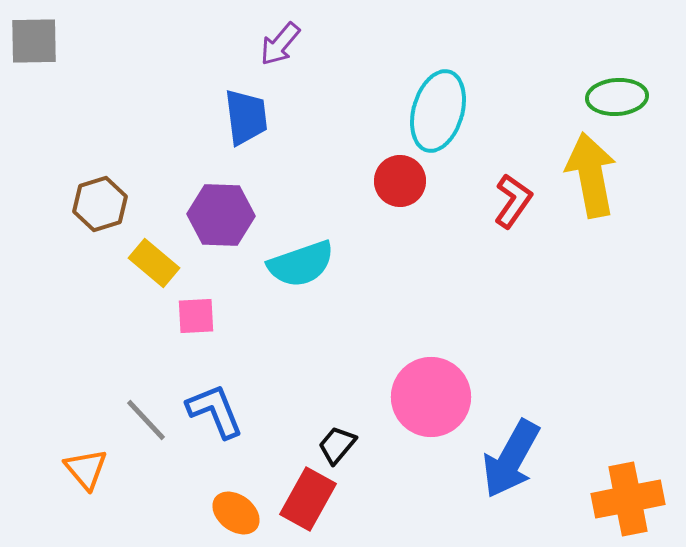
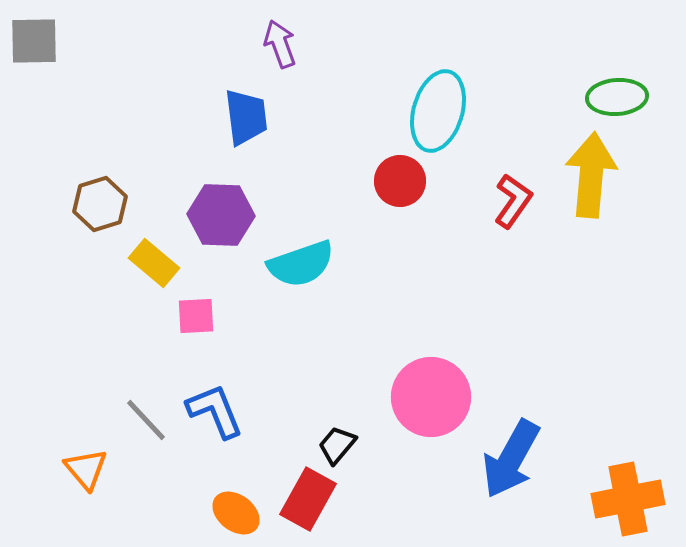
purple arrow: rotated 120 degrees clockwise
yellow arrow: rotated 16 degrees clockwise
